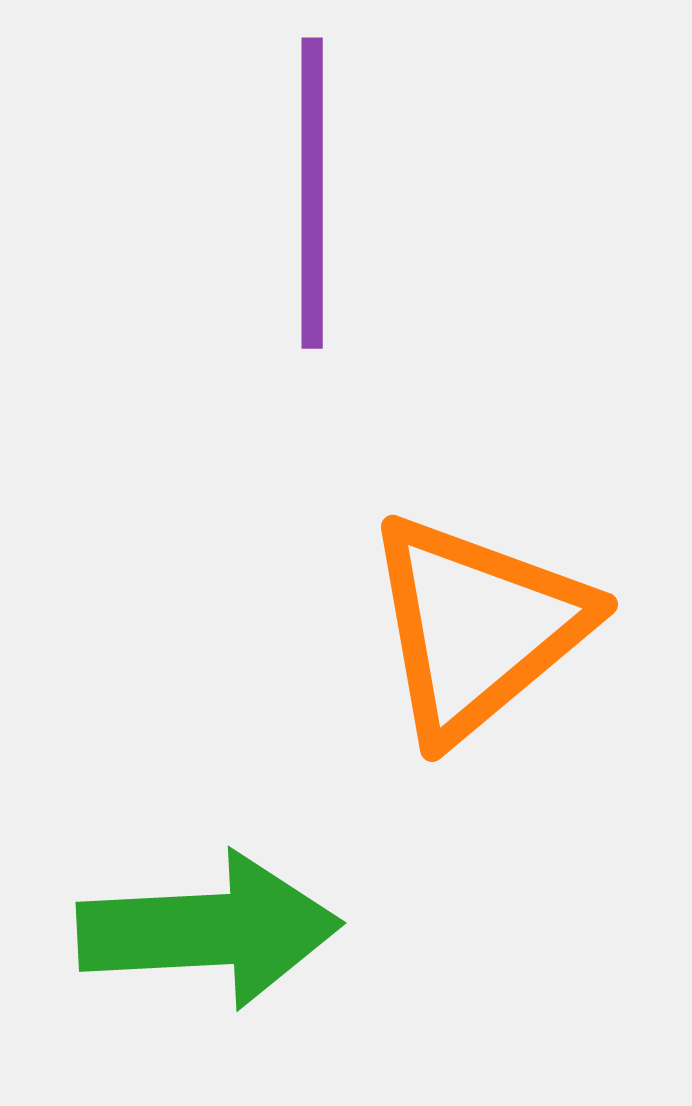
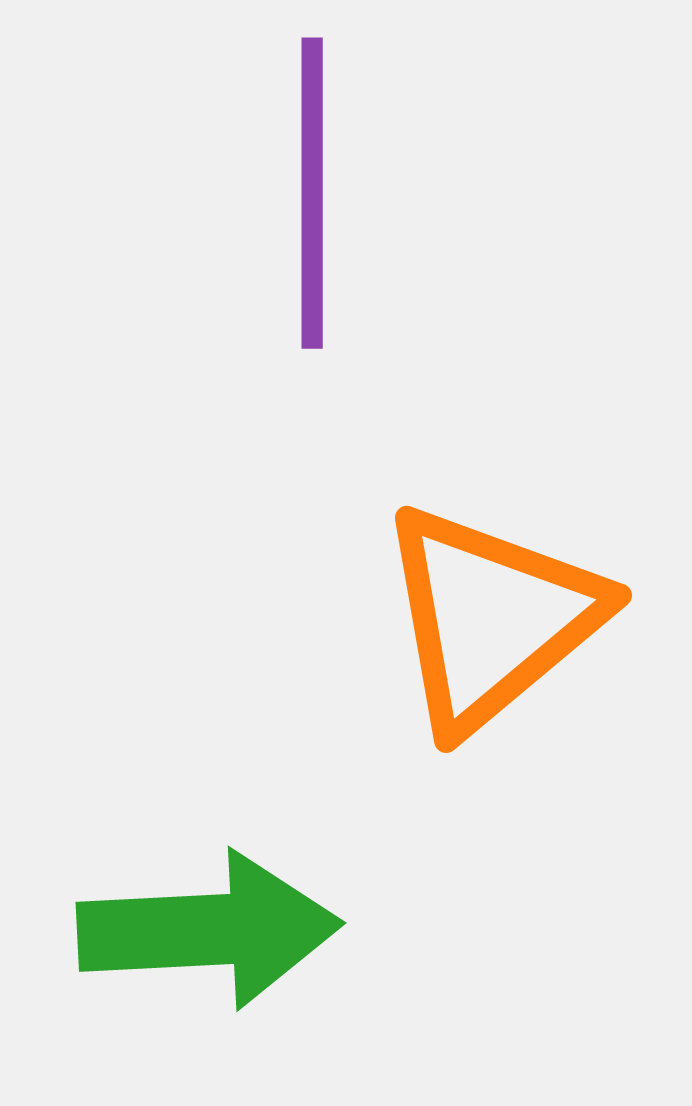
orange triangle: moved 14 px right, 9 px up
